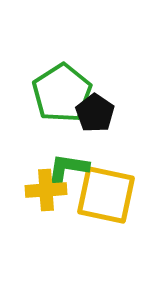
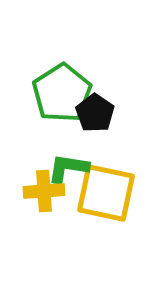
yellow cross: moved 2 px left, 1 px down
yellow square: moved 2 px up
